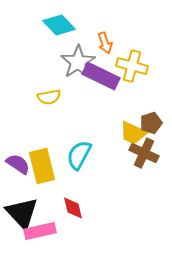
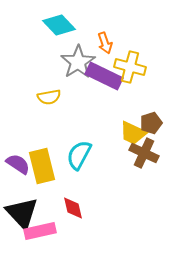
yellow cross: moved 2 px left, 1 px down
purple rectangle: moved 3 px right
